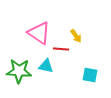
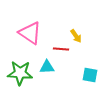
pink triangle: moved 9 px left
cyan triangle: moved 1 px right, 1 px down; rotated 14 degrees counterclockwise
green star: moved 1 px right, 2 px down
